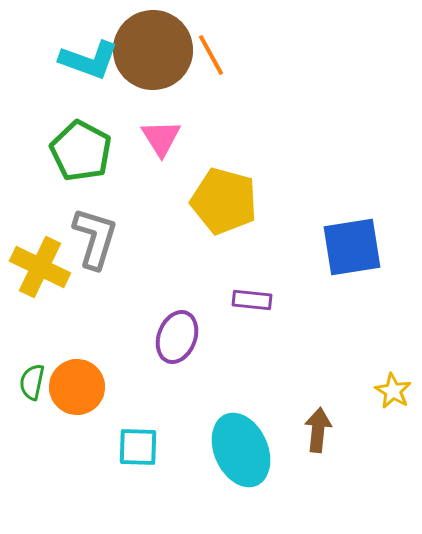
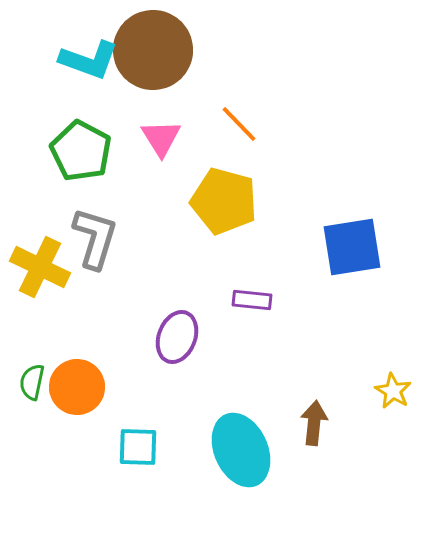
orange line: moved 28 px right, 69 px down; rotated 15 degrees counterclockwise
brown arrow: moved 4 px left, 7 px up
